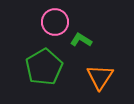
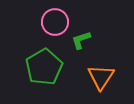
green L-shape: rotated 50 degrees counterclockwise
orange triangle: moved 1 px right
